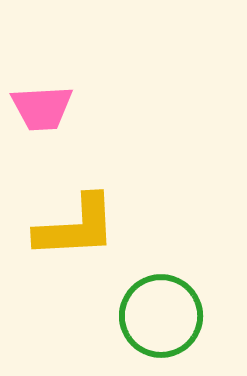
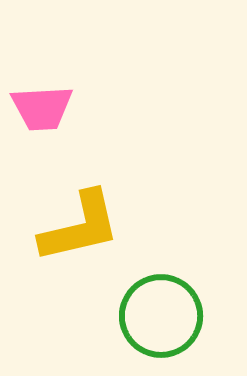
yellow L-shape: moved 4 px right; rotated 10 degrees counterclockwise
